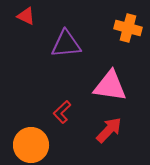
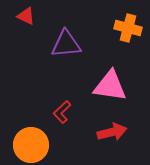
red arrow: moved 3 px right, 2 px down; rotated 32 degrees clockwise
